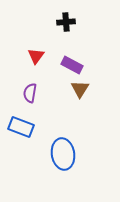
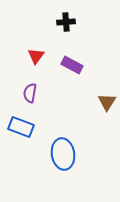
brown triangle: moved 27 px right, 13 px down
